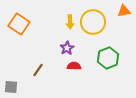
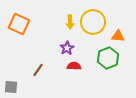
orange triangle: moved 6 px left, 25 px down; rotated 16 degrees clockwise
orange square: rotated 10 degrees counterclockwise
